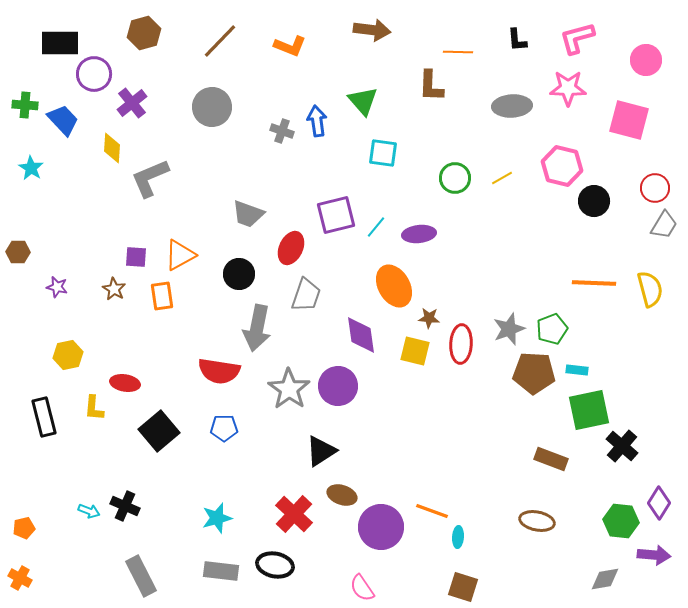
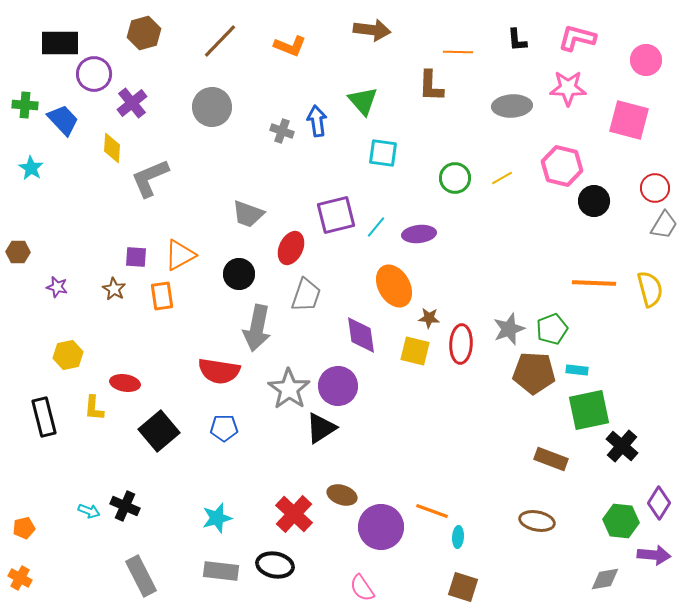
pink L-shape at (577, 38): rotated 30 degrees clockwise
black triangle at (321, 451): moved 23 px up
